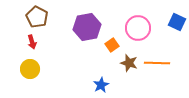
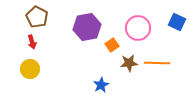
brown star: rotated 24 degrees counterclockwise
